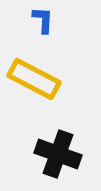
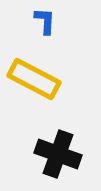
blue L-shape: moved 2 px right, 1 px down
